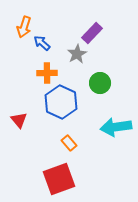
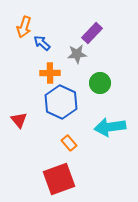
gray star: rotated 24 degrees clockwise
orange cross: moved 3 px right
cyan arrow: moved 6 px left
